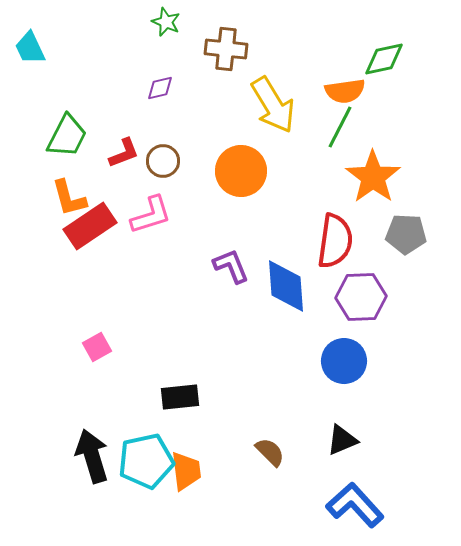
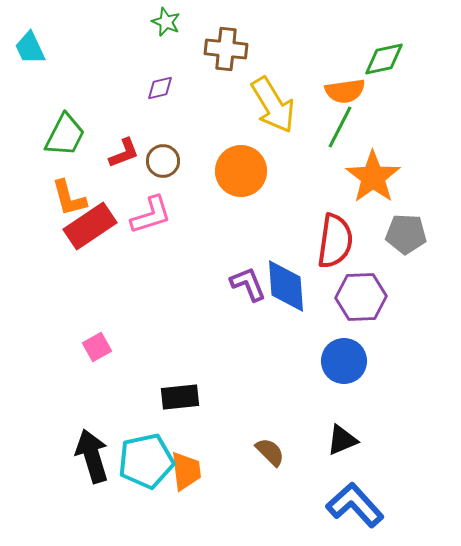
green trapezoid: moved 2 px left, 1 px up
purple L-shape: moved 17 px right, 18 px down
